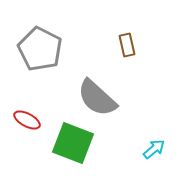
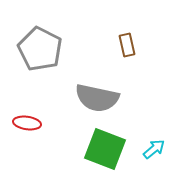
gray semicircle: rotated 30 degrees counterclockwise
red ellipse: moved 3 px down; rotated 20 degrees counterclockwise
green square: moved 32 px right, 6 px down
